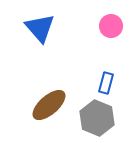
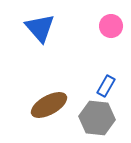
blue rectangle: moved 3 px down; rotated 15 degrees clockwise
brown ellipse: rotated 12 degrees clockwise
gray hexagon: rotated 16 degrees counterclockwise
